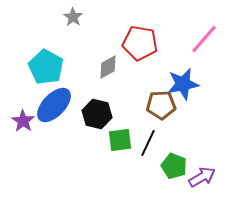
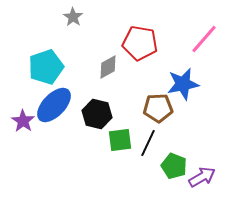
cyan pentagon: rotated 24 degrees clockwise
brown pentagon: moved 3 px left, 3 px down
